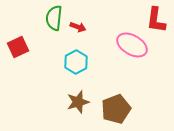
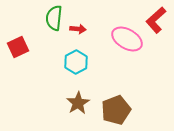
red L-shape: rotated 40 degrees clockwise
red arrow: moved 2 px down; rotated 14 degrees counterclockwise
pink ellipse: moved 5 px left, 6 px up
brown star: moved 1 px down; rotated 15 degrees counterclockwise
brown pentagon: moved 1 px down
